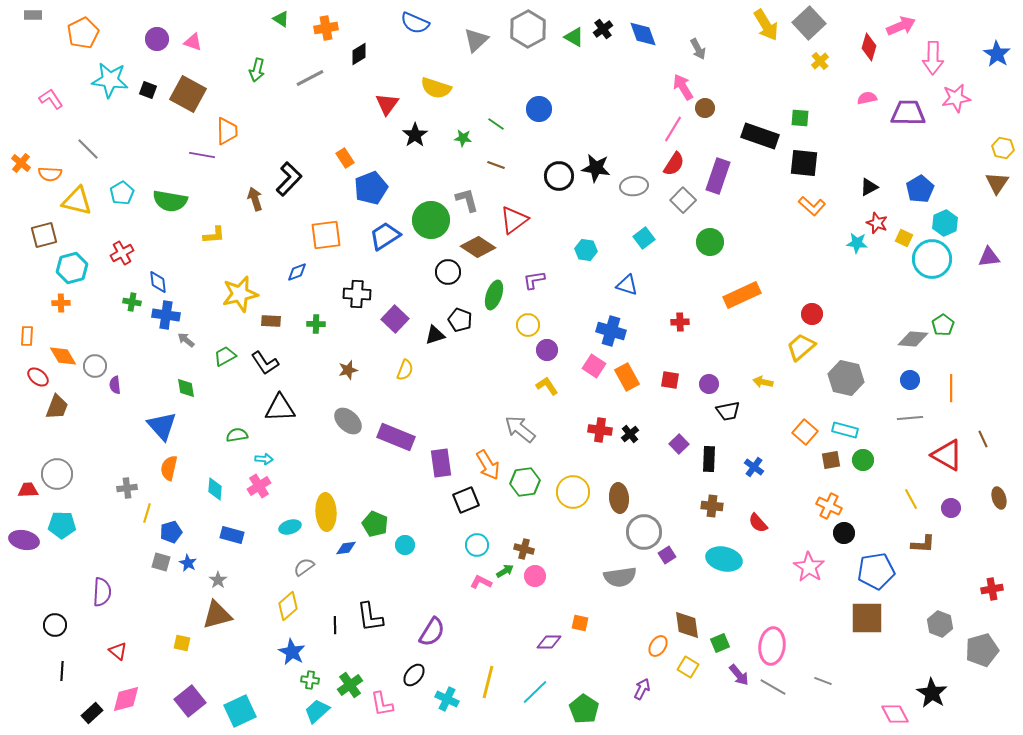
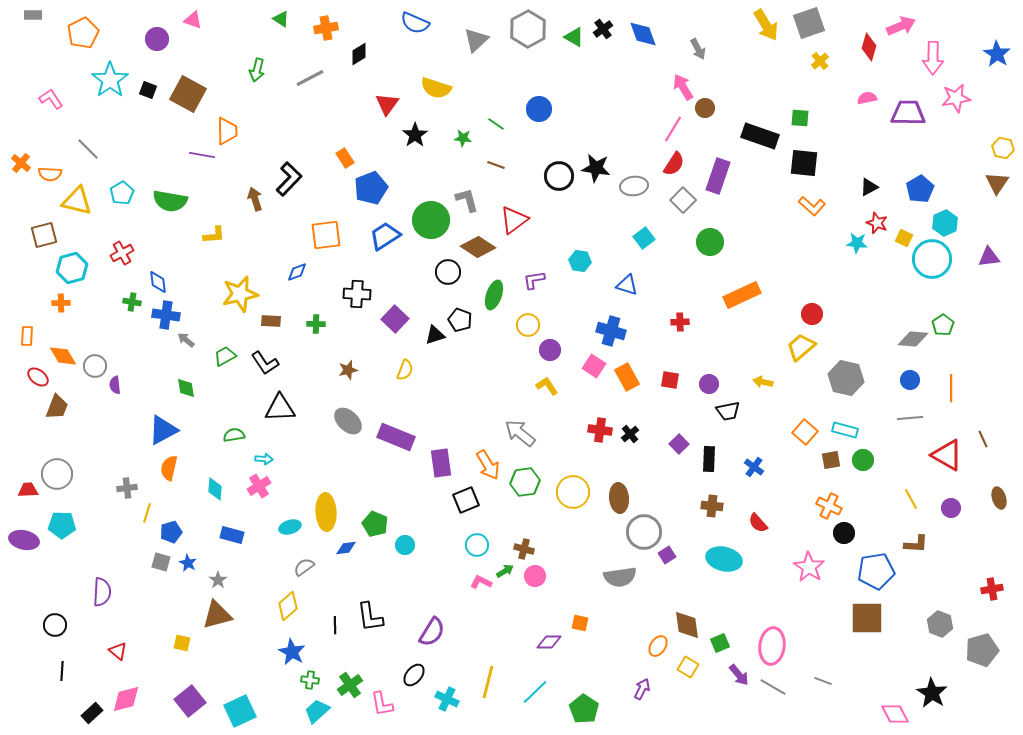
gray square at (809, 23): rotated 24 degrees clockwise
pink triangle at (193, 42): moved 22 px up
cyan star at (110, 80): rotated 30 degrees clockwise
cyan hexagon at (586, 250): moved 6 px left, 11 px down
purple circle at (547, 350): moved 3 px right
blue triangle at (162, 426): moved 1 px right, 4 px down; rotated 44 degrees clockwise
gray arrow at (520, 429): moved 4 px down
green semicircle at (237, 435): moved 3 px left
brown L-shape at (923, 544): moved 7 px left
